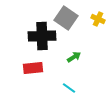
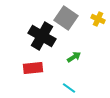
black cross: rotated 32 degrees clockwise
